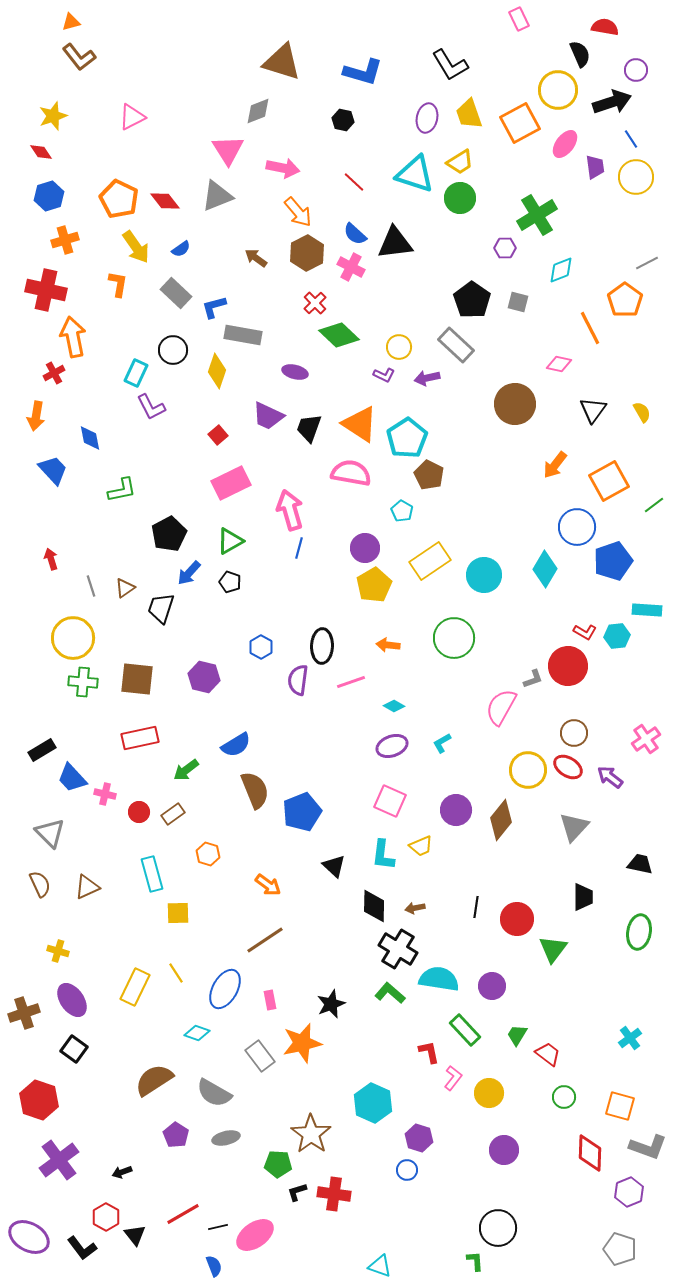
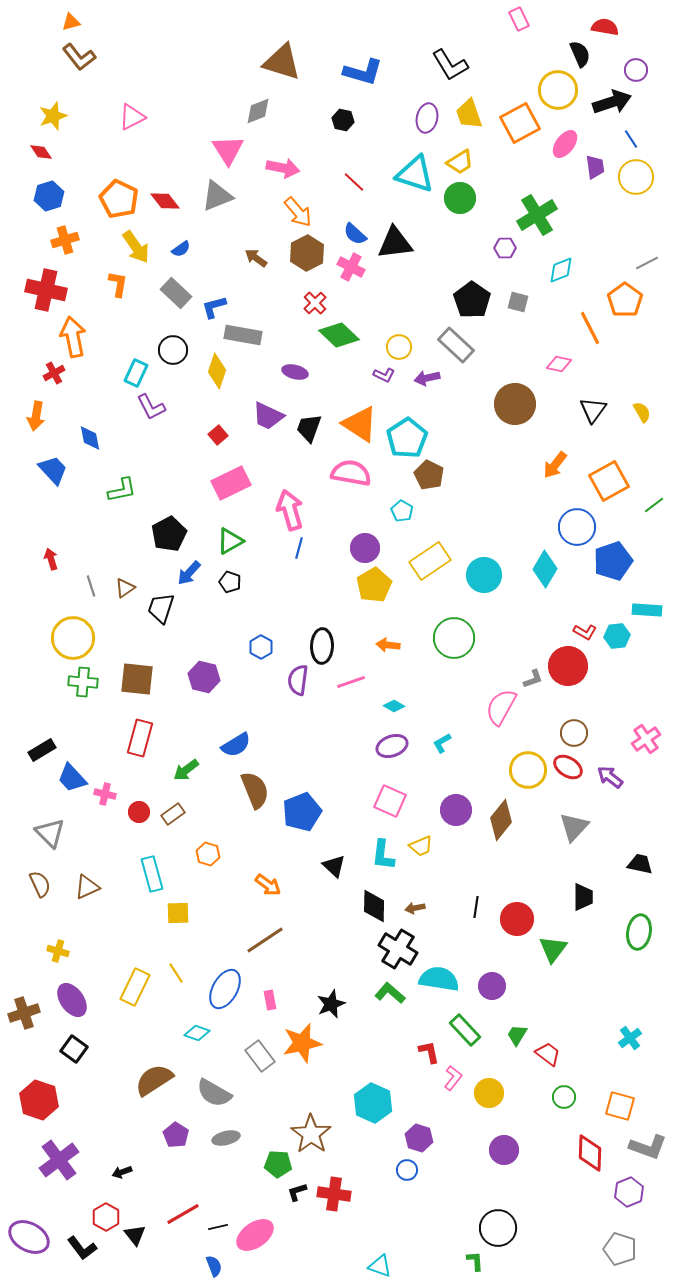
red rectangle at (140, 738): rotated 63 degrees counterclockwise
